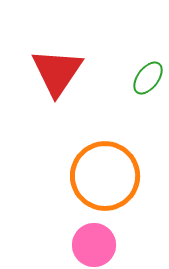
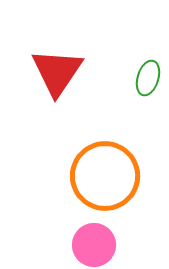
green ellipse: rotated 20 degrees counterclockwise
